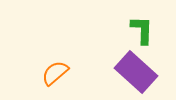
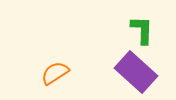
orange semicircle: rotated 8 degrees clockwise
